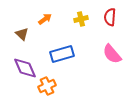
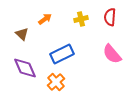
blue rectangle: rotated 10 degrees counterclockwise
orange cross: moved 9 px right, 4 px up; rotated 18 degrees counterclockwise
